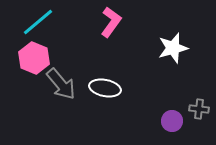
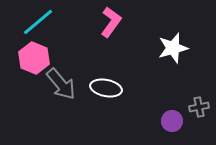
white ellipse: moved 1 px right
gray cross: moved 2 px up; rotated 18 degrees counterclockwise
